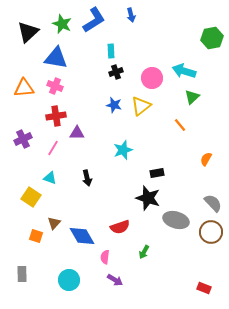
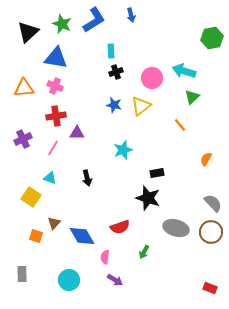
gray ellipse: moved 8 px down
red rectangle: moved 6 px right
